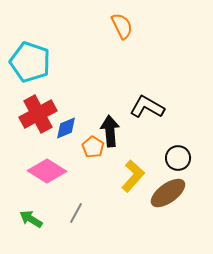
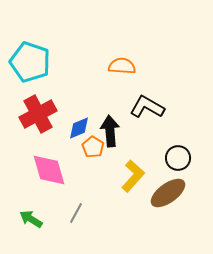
orange semicircle: moved 40 px down; rotated 60 degrees counterclockwise
blue diamond: moved 13 px right
pink diamond: moved 2 px right, 1 px up; rotated 42 degrees clockwise
